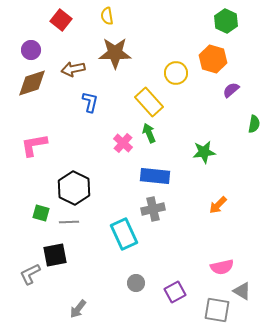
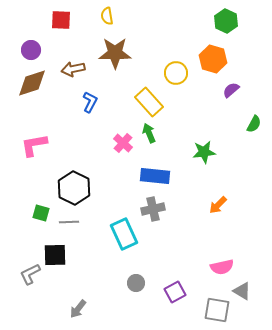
red square: rotated 35 degrees counterclockwise
blue L-shape: rotated 15 degrees clockwise
green semicircle: rotated 18 degrees clockwise
black square: rotated 10 degrees clockwise
